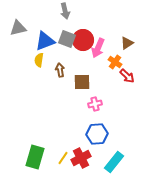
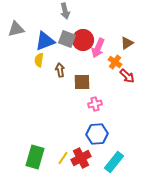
gray triangle: moved 2 px left, 1 px down
